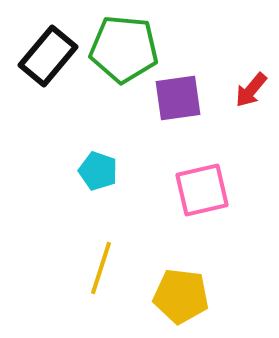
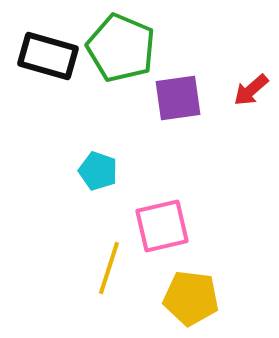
green pentagon: moved 3 px left, 1 px up; rotated 18 degrees clockwise
black rectangle: rotated 66 degrees clockwise
red arrow: rotated 9 degrees clockwise
pink square: moved 40 px left, 36 px down
yellow line: moved 8 px right
yellow pentagon: moved 10 px right, 2 px down
